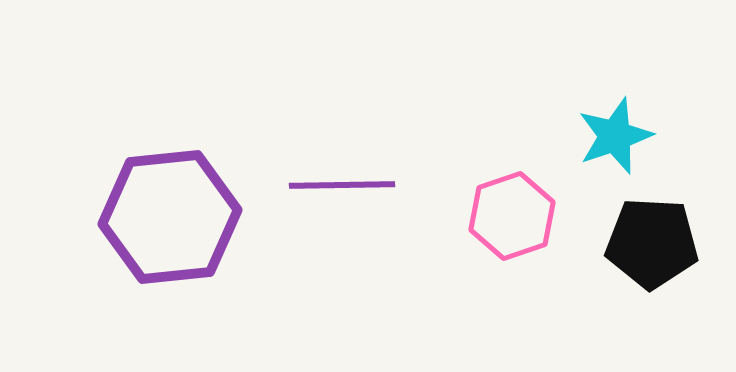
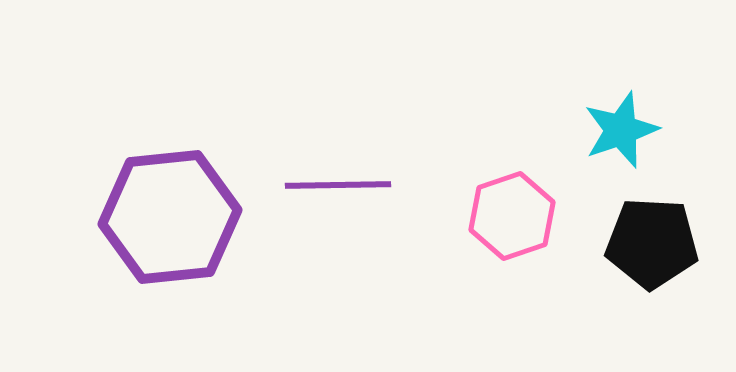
cyan star: moved 6 px right, 6 px up
purple line: moved 4 px left
